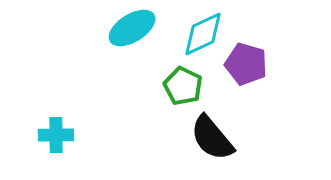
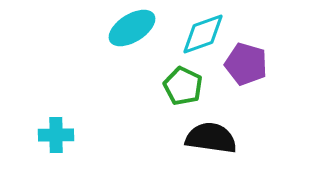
cyan diamond: rotated 6 degrees clockwise
black semicircle: moved 1 px left; rotated 138 degrees clockwise
